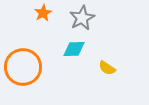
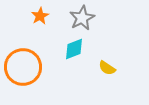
orange star: moved 3 px left, 3 px down
cyan diamond: rotated 20 degrees counterclockwise
